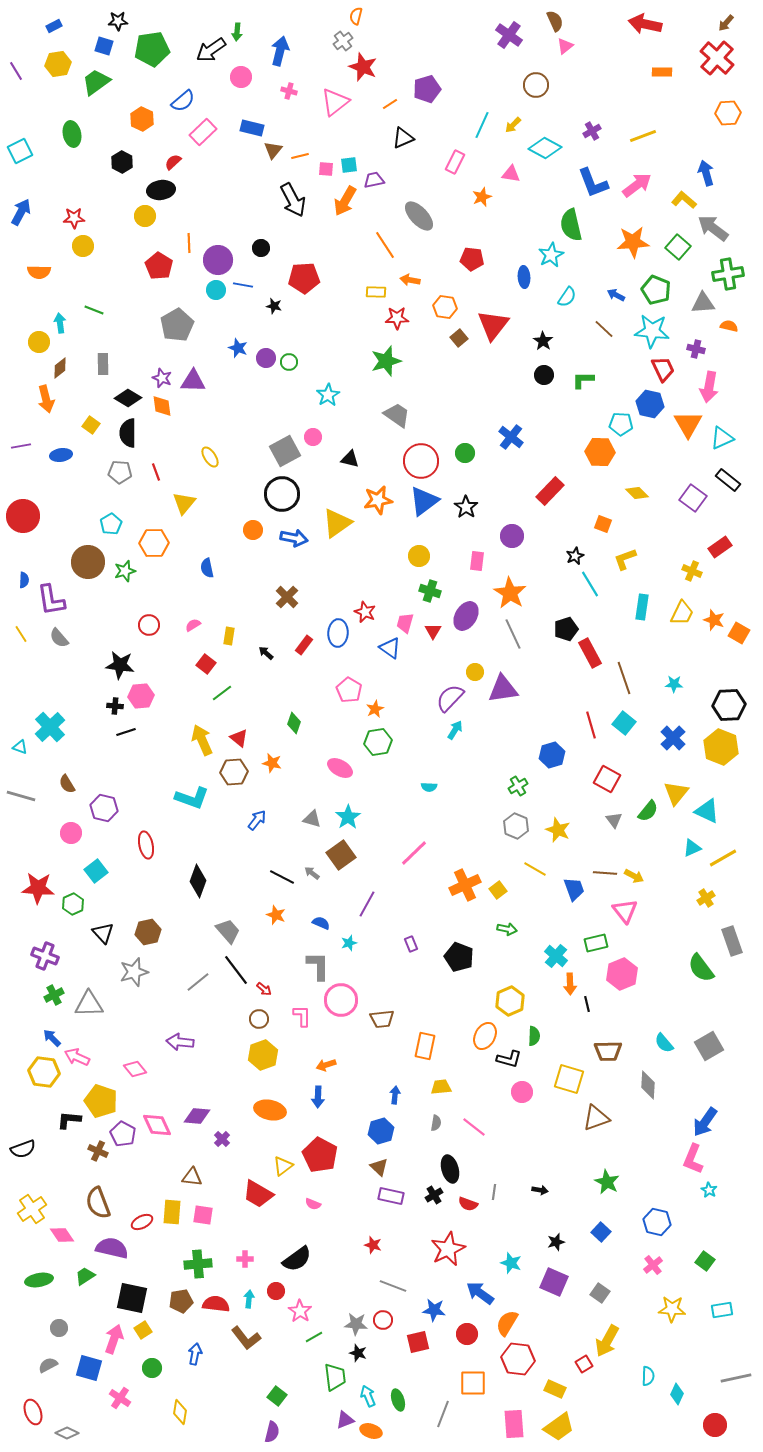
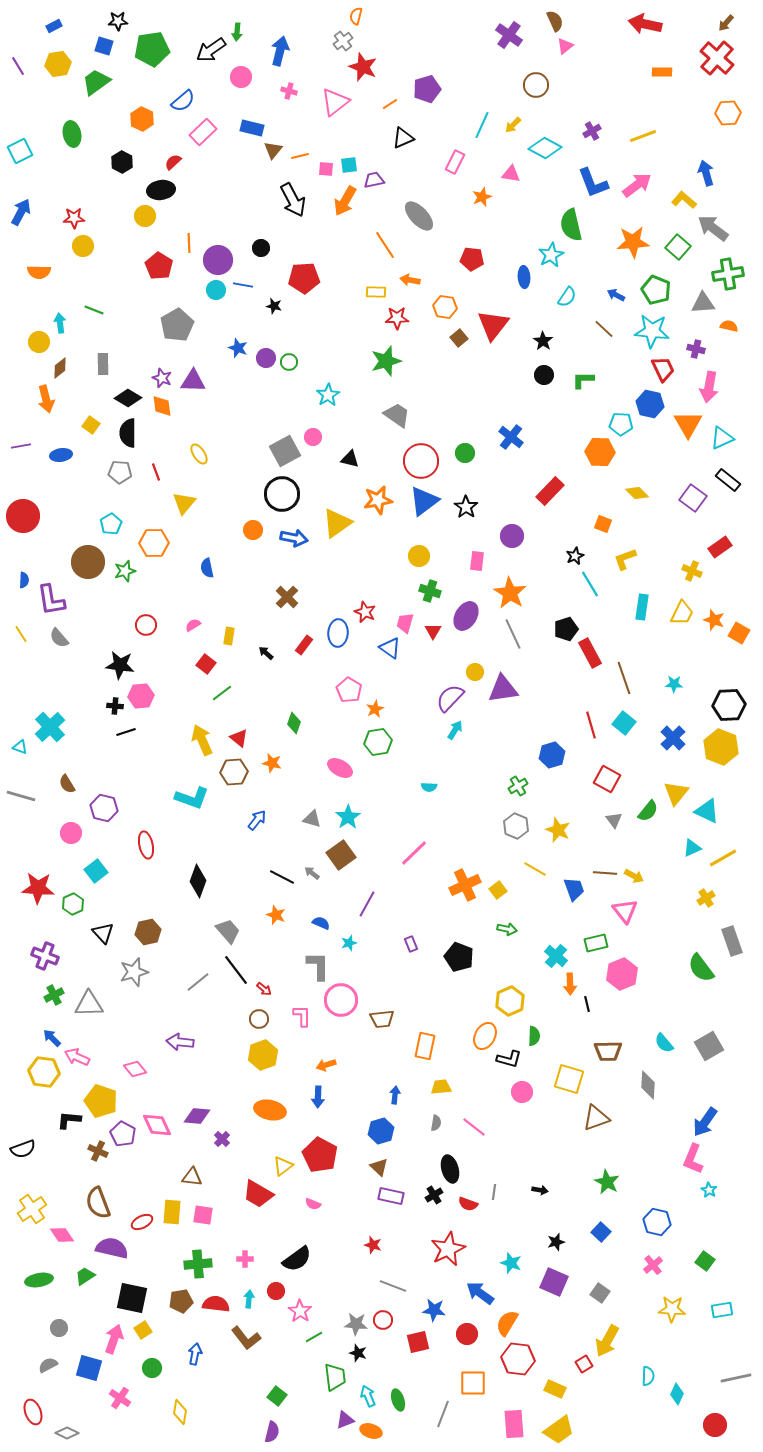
purple line at (16, 71): moved 2 px right, 5 px up
yellow ellipse at (210, 457): moved 11 px left, 3 px up
red circle at (149, 625): moved 3 px left
yellow trapezoid at (559, 1427): moved 3 px down
